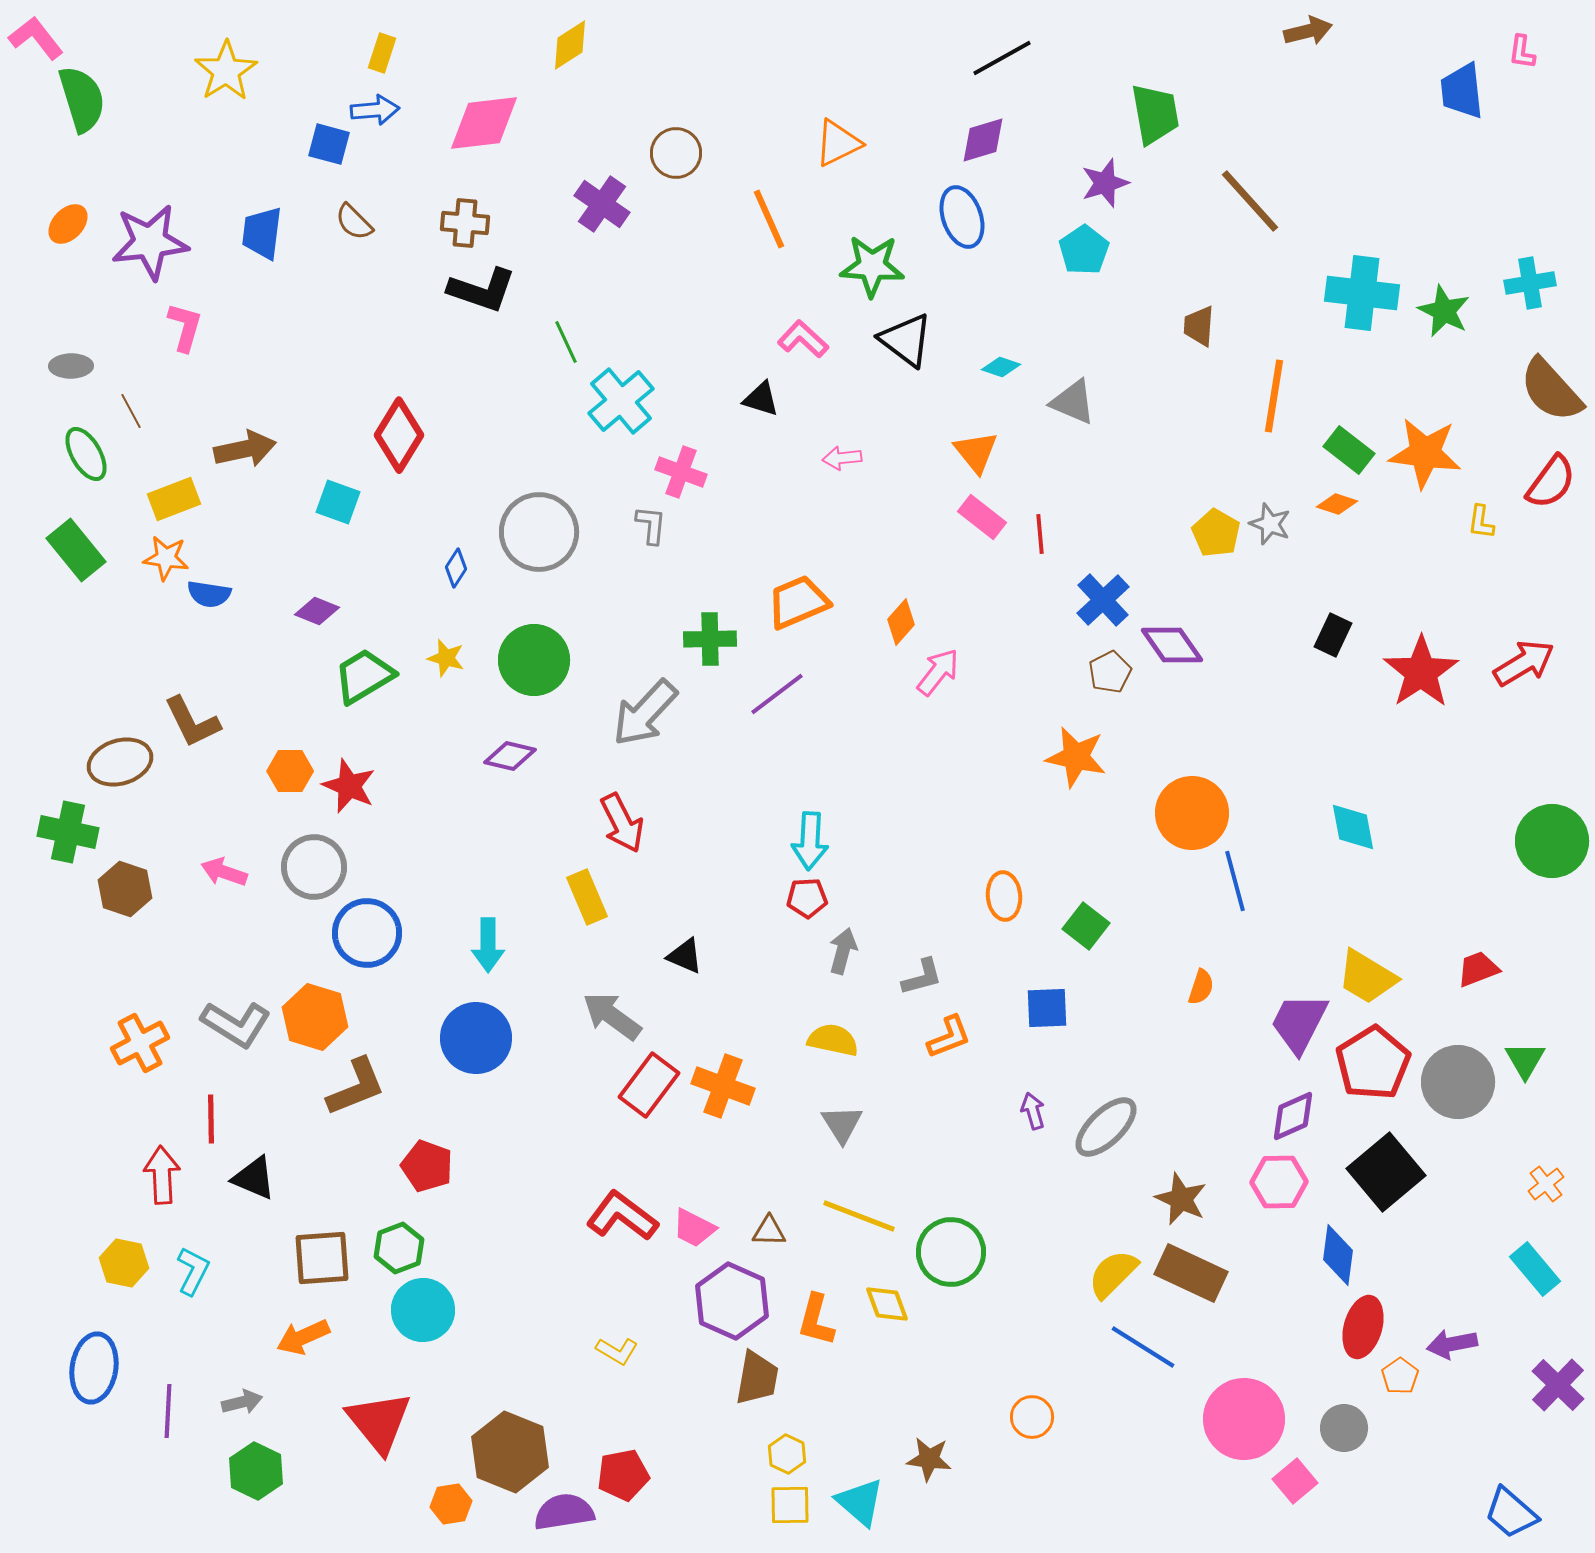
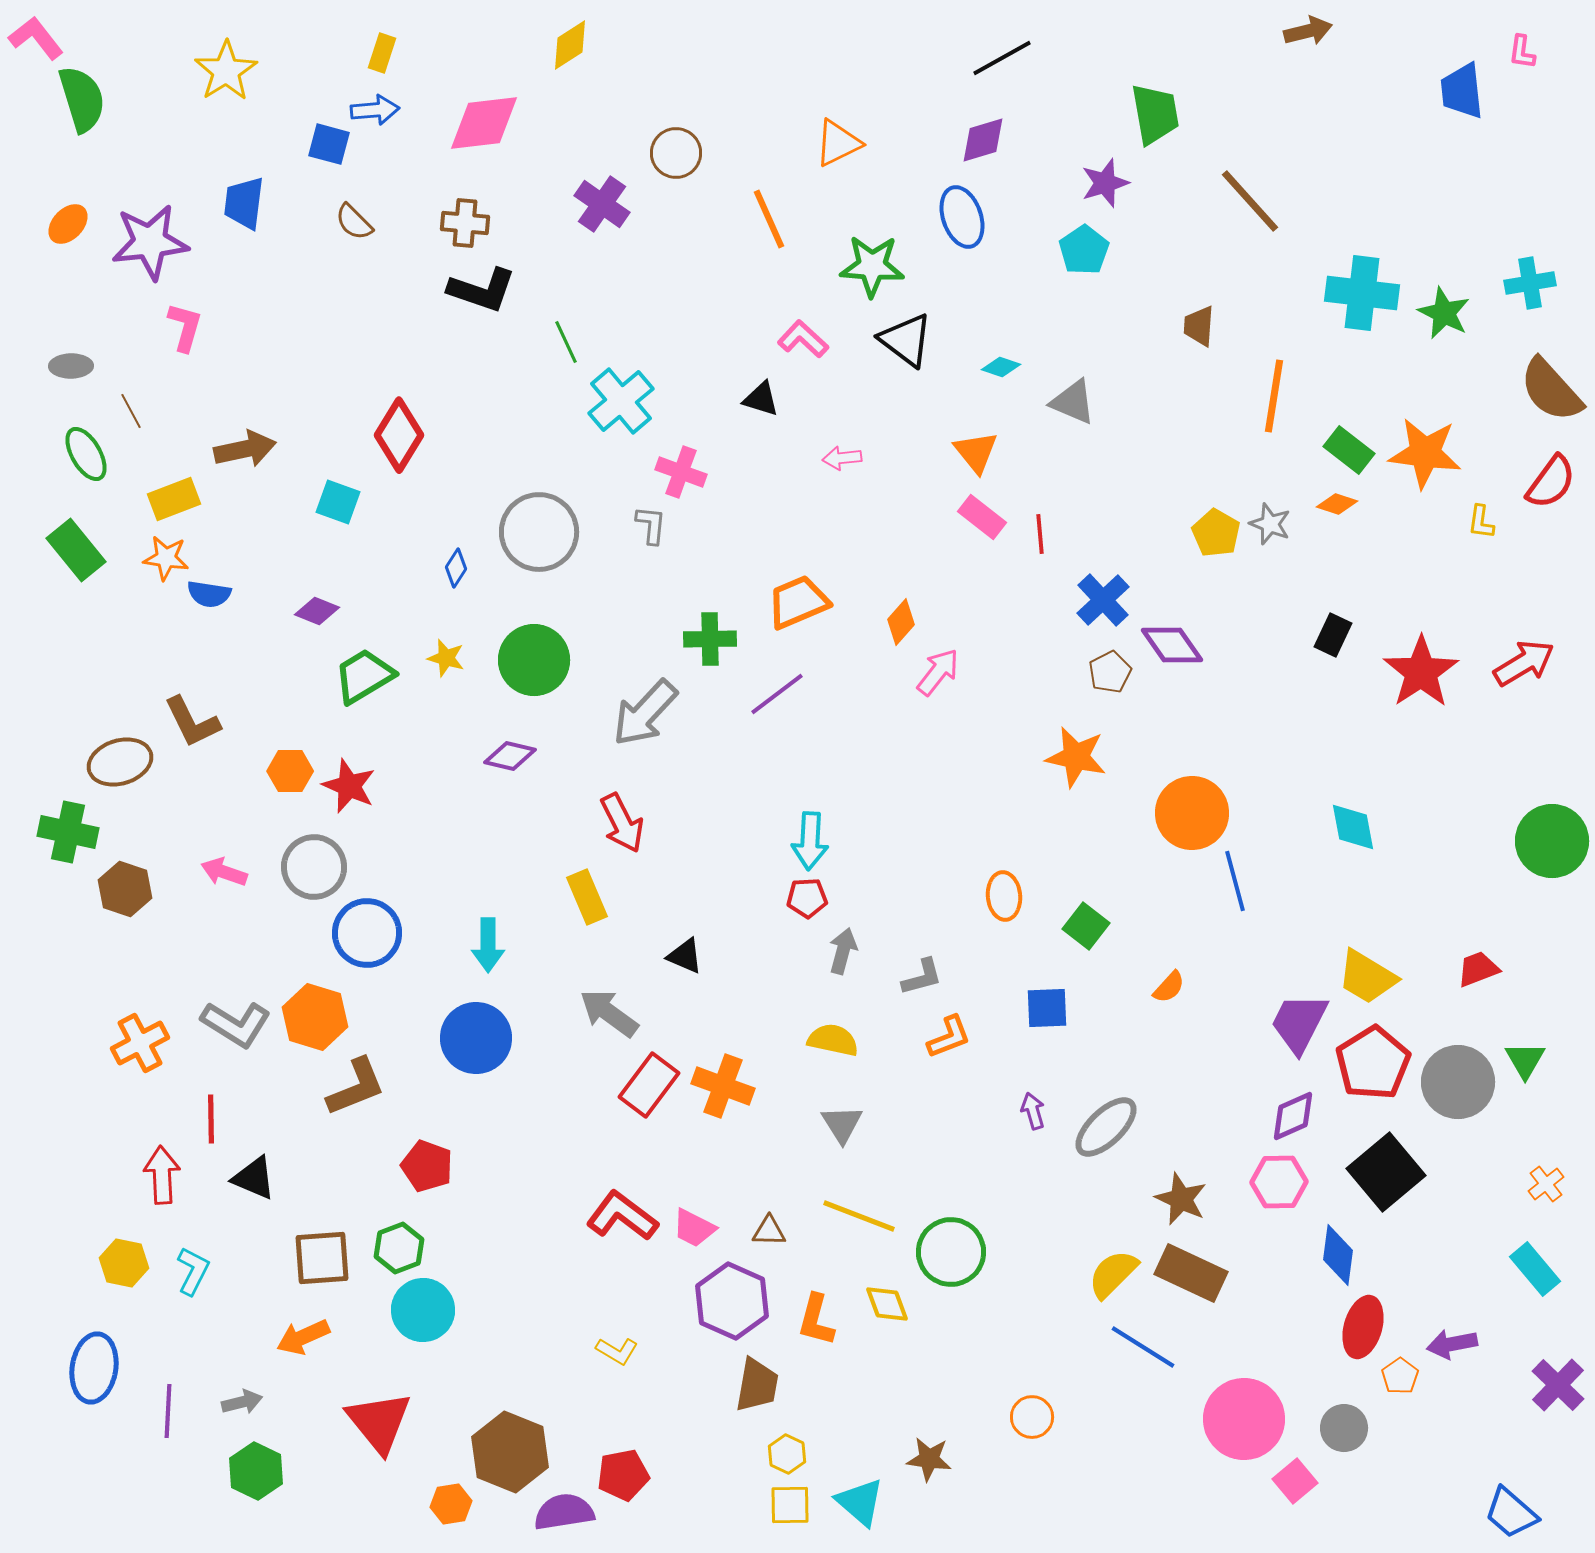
blue trapezoid at (262, 233): moved 18 px left, 30 px up
green star at (1444, 311): moved 2 px down
orange semicircle at (1201, 987): moved 32 px left; rotated 24 degrees clockwise
gray arrow at (612, 1016): moved 3 px left, 3 px up
brown trapezoid at (757, 1378): moved 7 px down
